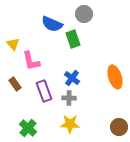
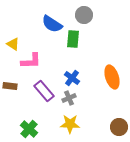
gray circle: moved 1 px down
blue semicircle: rotated 10 degrees clockwise
green rectangle: rotated 24 degrees clockwise
yellow triangle: rotated 16 degrees counterclockwise
pink L-shape: rotated 80 degrees counterclockwise
orange ellipse: moved 3 px left
brown rectangle: moved 5 px left, 2 px down; rotated 48 degrees counterclockwise
purple rectangle: rotated 20 degrees counterclockwise
gray cross: rotated 24 degrees counterclockwise
green cross: moved 1 px right, 1 px down
